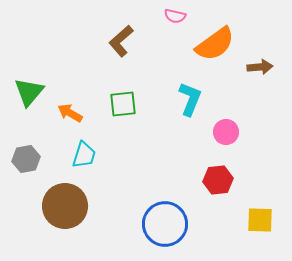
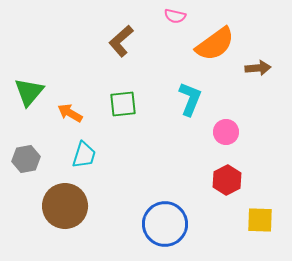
brown arrow: moved 2 px left, 1 px down
red hexagon: moved 9 px right; rotated 20 degrees counterclockwise
